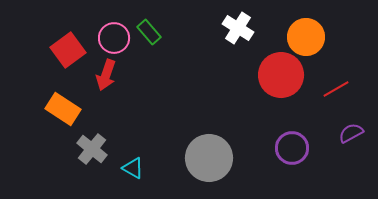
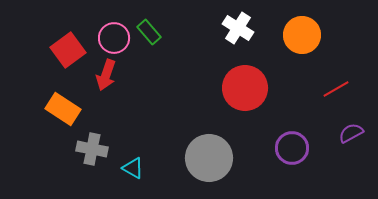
orange circle: moved 4 px left, 2 px up
red circle: moved 36 px left, 13 px down
gray cross: rotated 28 degrees counterclockwise
